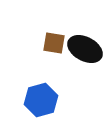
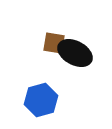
black ellipse: moved 10 px left, 4 px down
